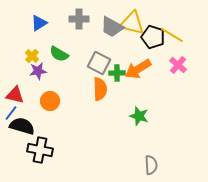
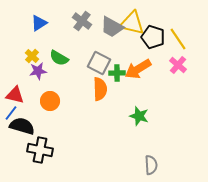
gray cross: moved 3 px right, 2 px down; rotated 36 degrees clockwise
yellow line: moved 6 px right, 4 px down; rotated 25 degrees clockwise
green semicircle: moved 4 px down
